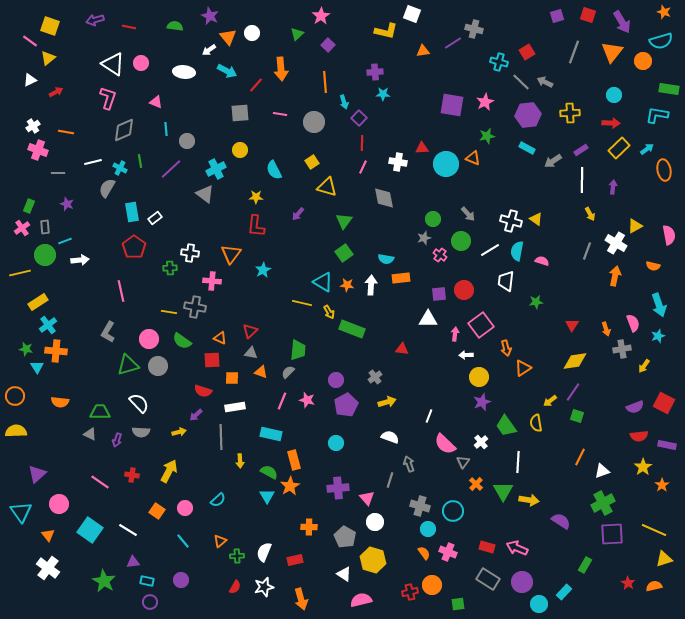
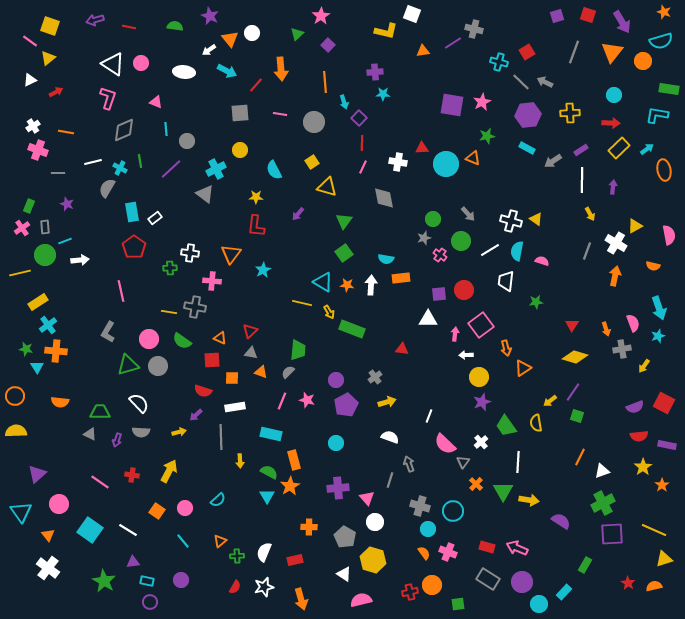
orange triangle at (228, 37): moved 2 px right, 2 px down
pink star at (485, 102): moved 3 px left
cyan arrow at (659, 305): moved 3 px down
yellow diamond at (575, 361): moved 4 px up; rotated 25 degrees clockwise
